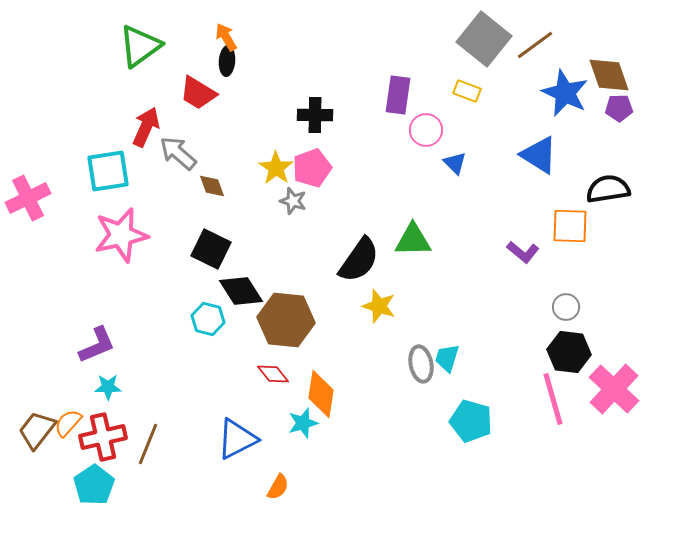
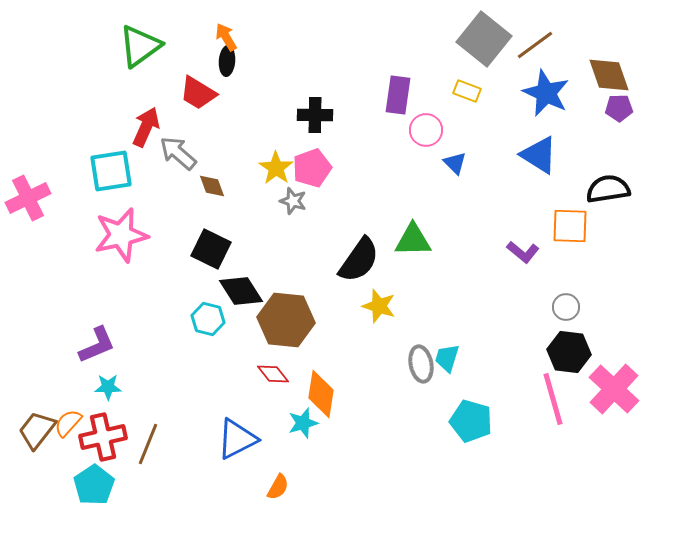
blue star at (565, 93): moved 19 px left
cyan square at (108, 171): moved 3 px right
